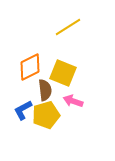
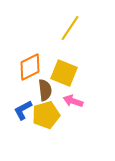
yellow line: moved 2 px right, 1 px down; rotated 24 degrees counterclockwise
yellow square: moved 1 px right
